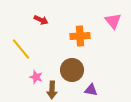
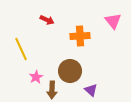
red arrow: moved 6 px right
yellow line: rotated 15 degrees clockwise
brown circle: moved 2 px left, 1 px down
pink star: rotated 24 degrees clockwise
purple triangle: rotated 32 degrees clockwise
